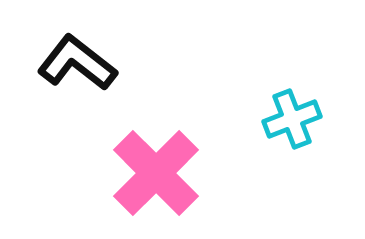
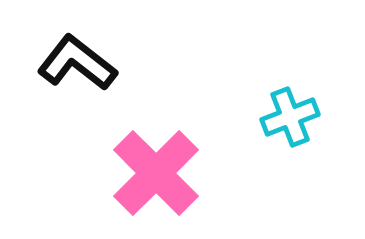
cyan cross: moved 2 px left, 2 px up
